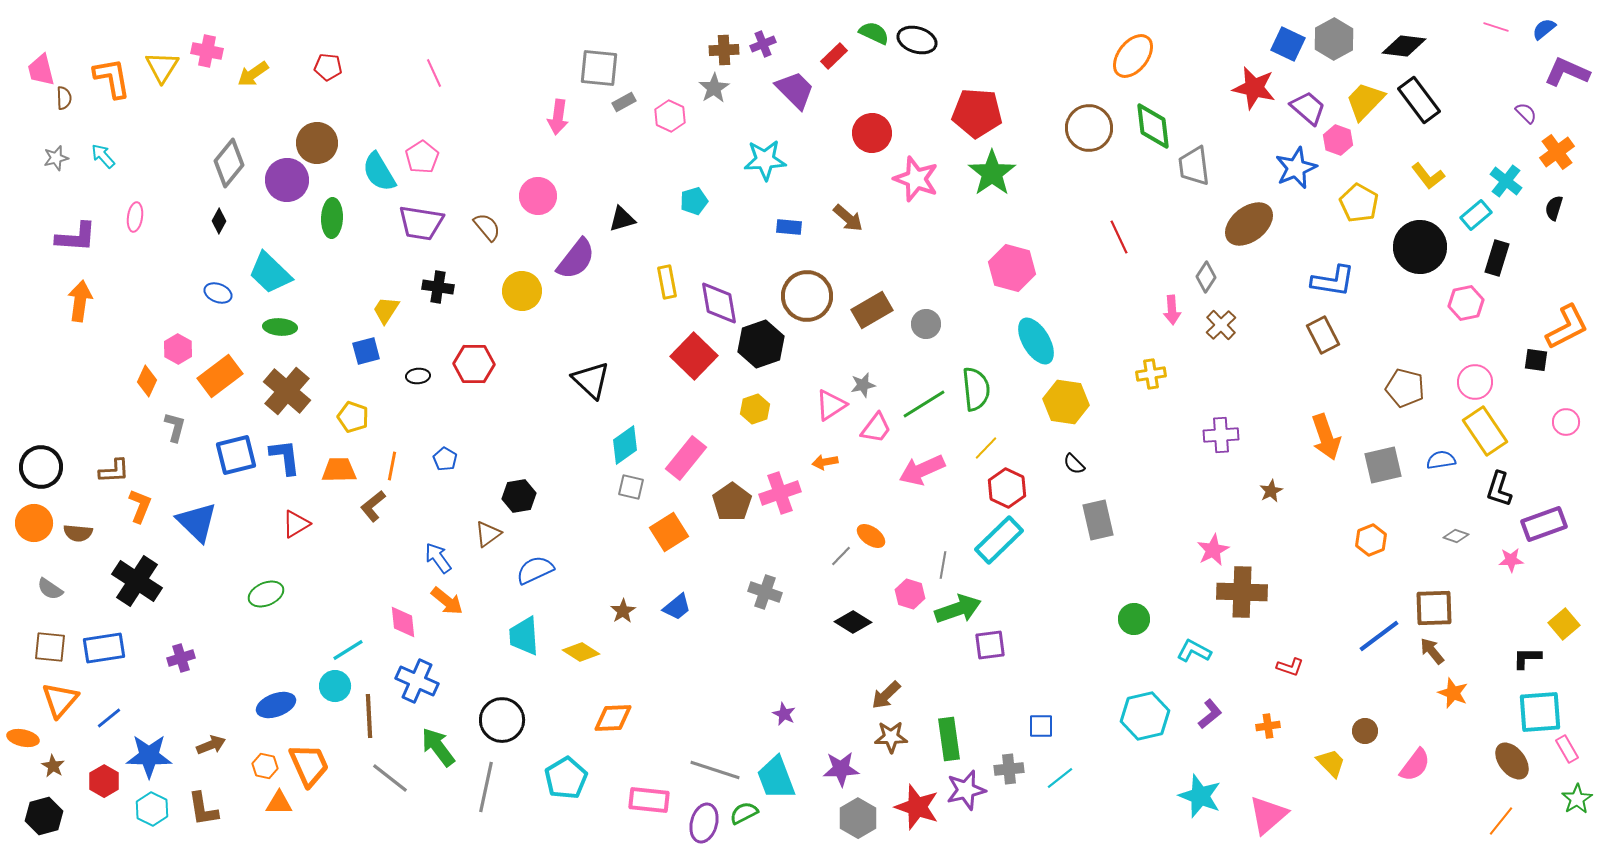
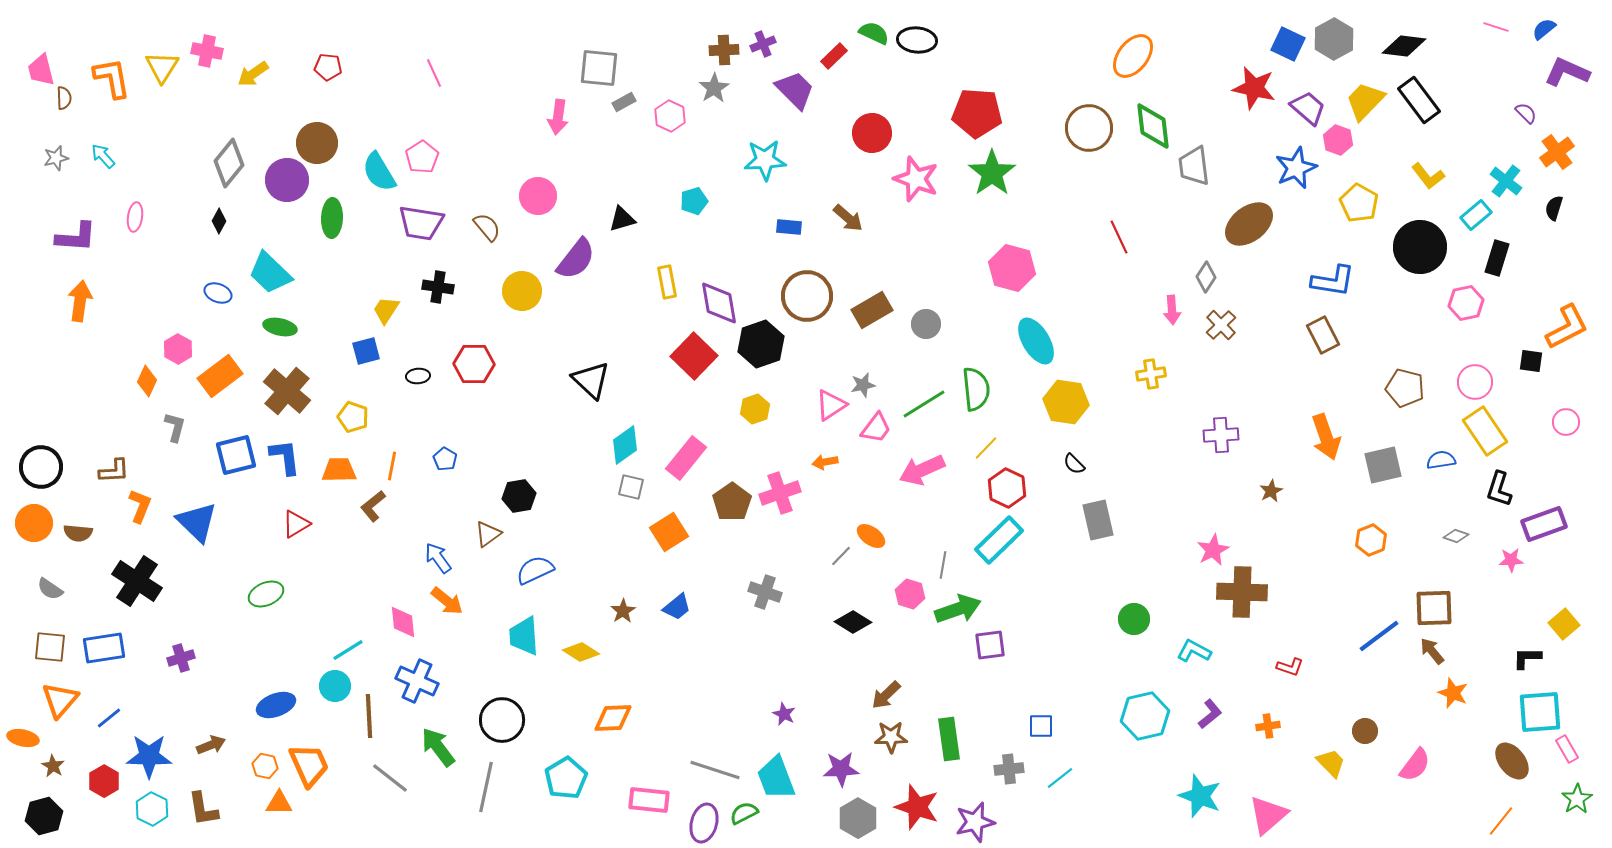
black ellipse at (917, 40): rotated 12 degrees counterclockwise
green ellipse at (280, 327): rotated 8 degrees clockwise
black square at (1536, 360): moved 5 px left, 1 px down
purple star at (966, 790): moved 9 px right, 32 px down
